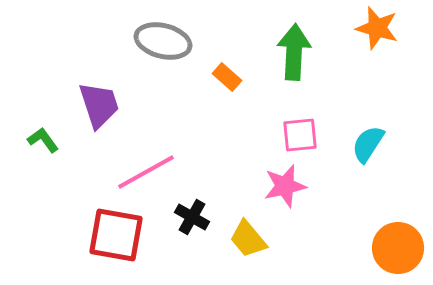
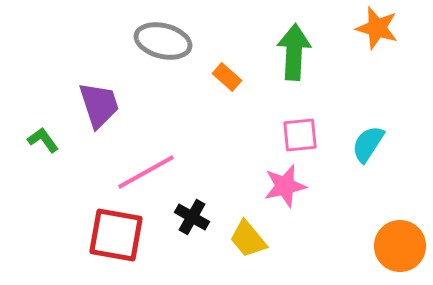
orange circle: moved 2 px right, 2 px up
